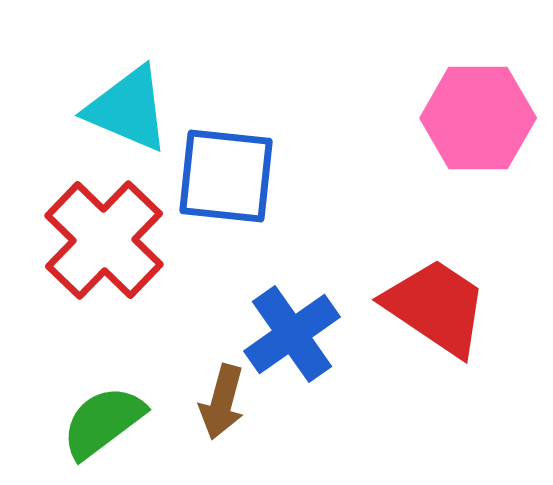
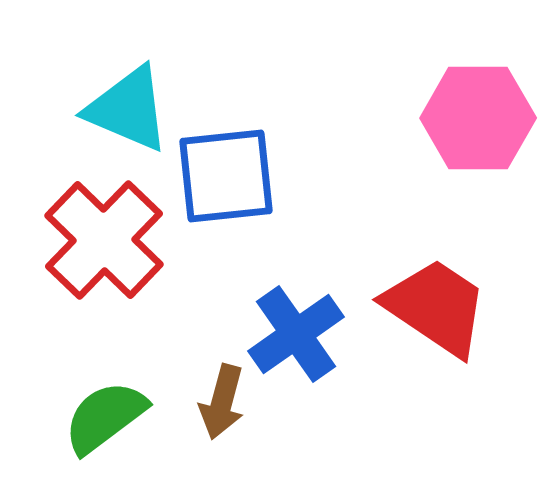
blue square: rotated 12 degrees counterclockwise
blue cross: moved 4 px right
green semicircle: moved 2 px right, 5 px up
